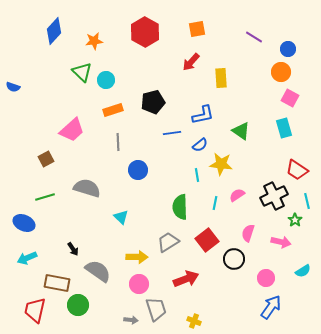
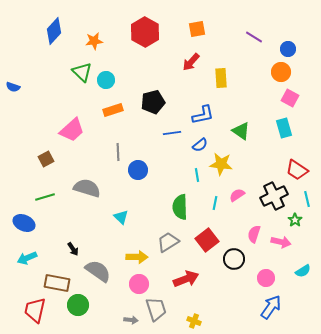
gray line at (118, 142): moved 10 px down
cyan line at (307, 201): moved 2 px up
pink semicircle at (248, 233): moved 6 px right, 1 px down
